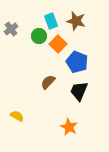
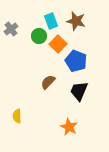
blue pentagon: moved 1 px left, 1 px up
yellow semicircle: rotated 120 degrees counterclockwise
